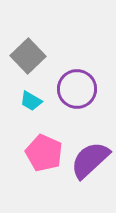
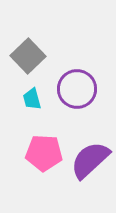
cyan trapezoid: moved 1 px right, 2 px up; rotated 45 degrees clockwise
pink pentagon: rotated 21 degrees counterclockwise
